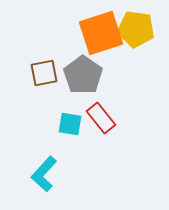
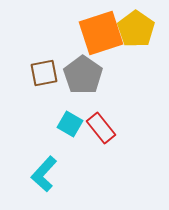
yellow pentagon: rotated 27 degrees clockwise
red rectangle: moved 10 px down
cyan square: rotated 20 degrees clockwise
